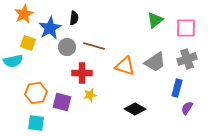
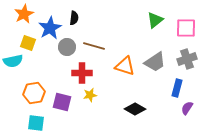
orange hexagon: moved 2 px left
